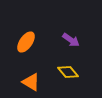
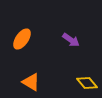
orange ellipse: moved 4 px left, 3 px up
yellow diamond: moved 19 px right, 11 px down
